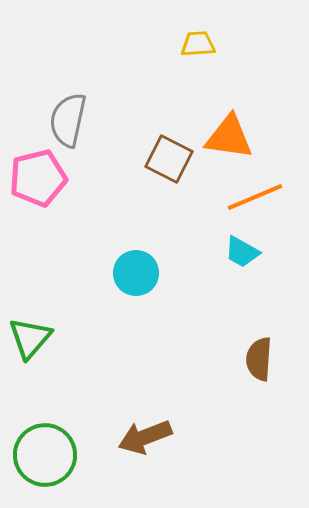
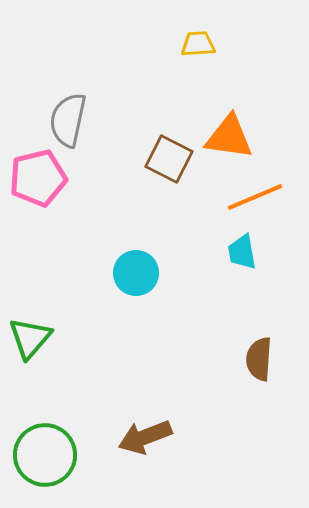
cyan trapezoid: rotated 51 degrees clockwise
